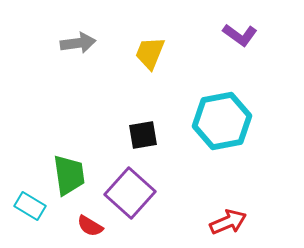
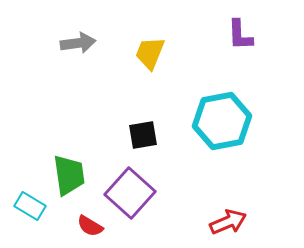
purple L-shape: rotated 52 degrees clockwise
